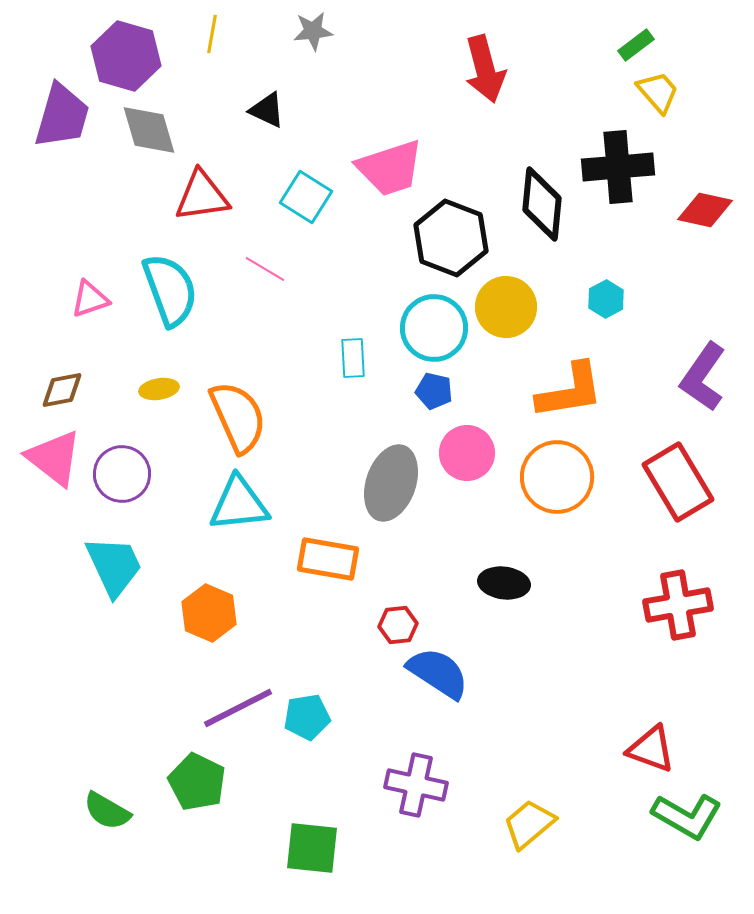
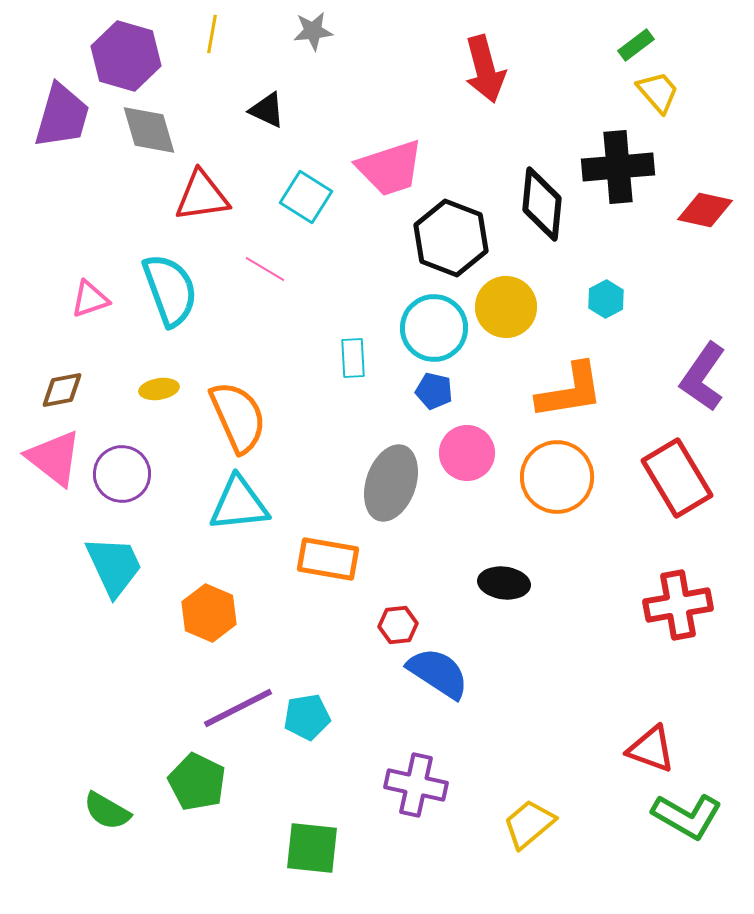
red rectangle at (678, 482): moved 1 px left, 4 px up
